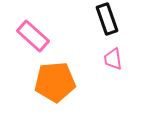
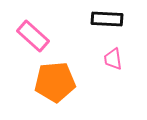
black rectangle: rotated 68 degrees counterclockwise
